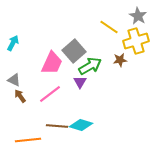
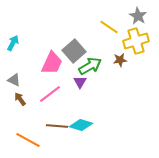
brown arrow: moved 3 px down
orange line: rotated 35 degrees clockwise
